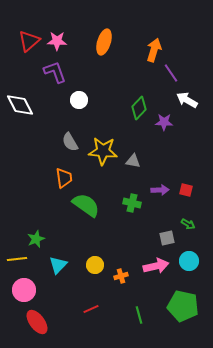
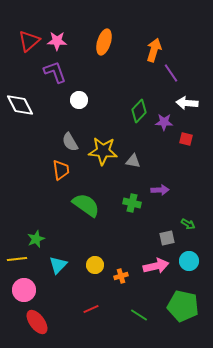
white arrow: moved 3 px down; rotated 25 degrees counterclockwise
green diamond: moved 3 px down
orange trapezoid: moved 3 px left, 8 px up
red square: moved 51 px up
green line: rotated 42 degrees counterclockwise
